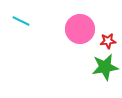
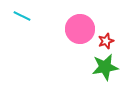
cyan line: moved 1 px right, 5 px up
red star: moved 2 px left; rotated 14 degrees counterclockwise
